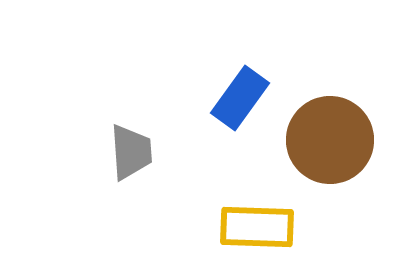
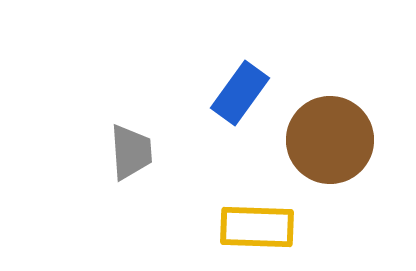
blue rectangle: moved 5 px up
